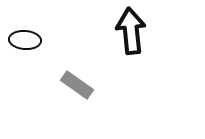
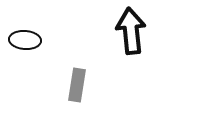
gray rectangle: rotated 64 degrees clockwise
